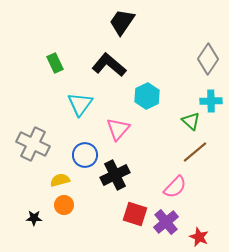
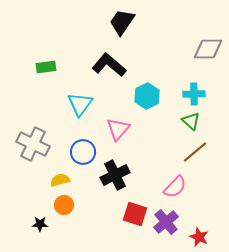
gray diamond: moved 10 px up; rotated 56 degrees clockwise
green rectangle: moved 9 px left, 4 px down; rotated 72 degrees counterclockwise
cyan cross: moved 17 px left, 7 px up
blue circle: moved 2 px left, 3 px up
black star: moved 6 px right, 6 px down
